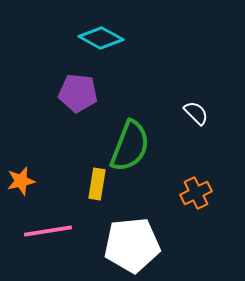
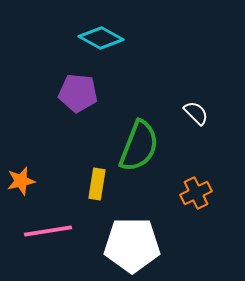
green semicircle: moved 9 px right
white pentagon: rotated 6 degrees clockwise
